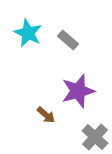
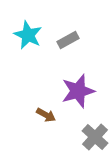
cyan star: moved 2 px down
gray rectangle: rotated 70 degrees counterclockwise
brown arrow: rotated 12 degrees counterclockwise
